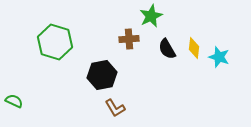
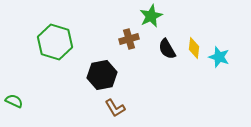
brown cross: rotated 12 degrees counterclockwise
